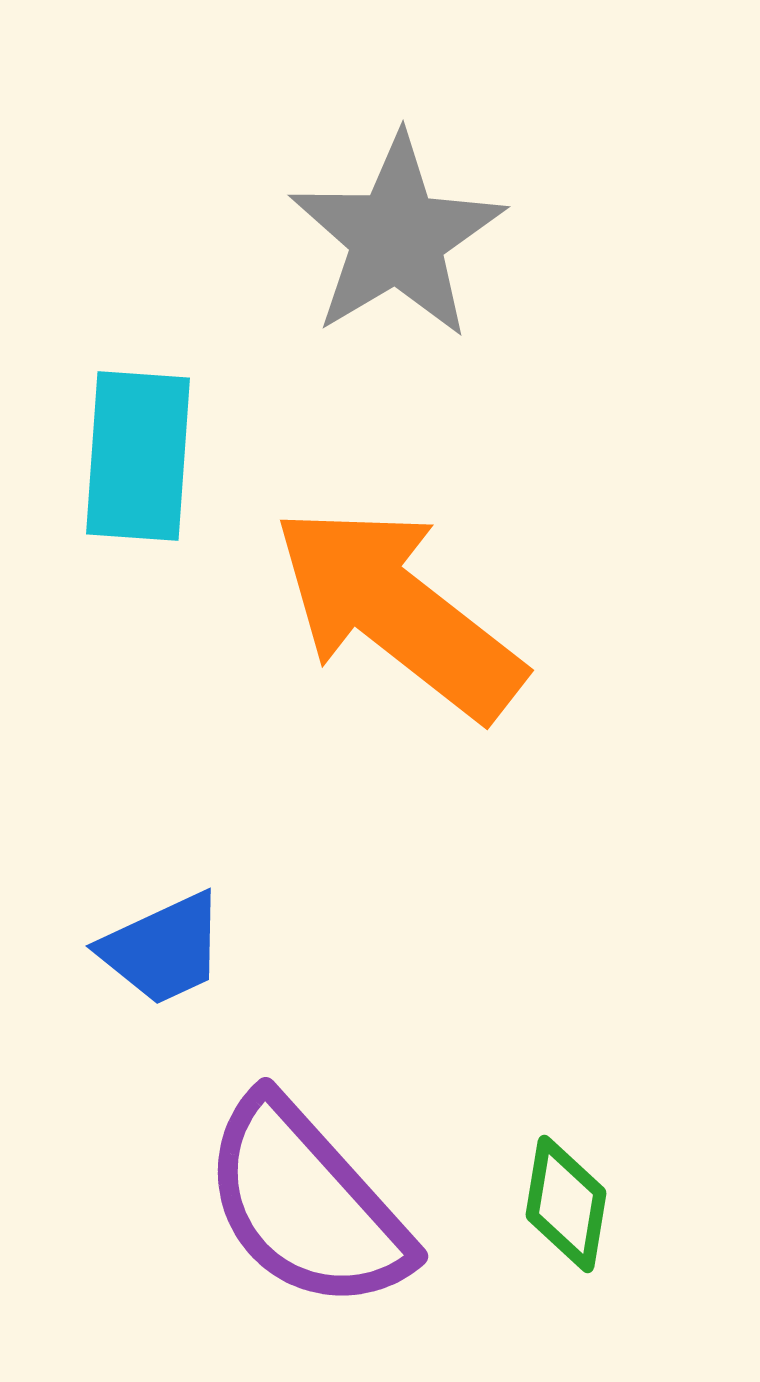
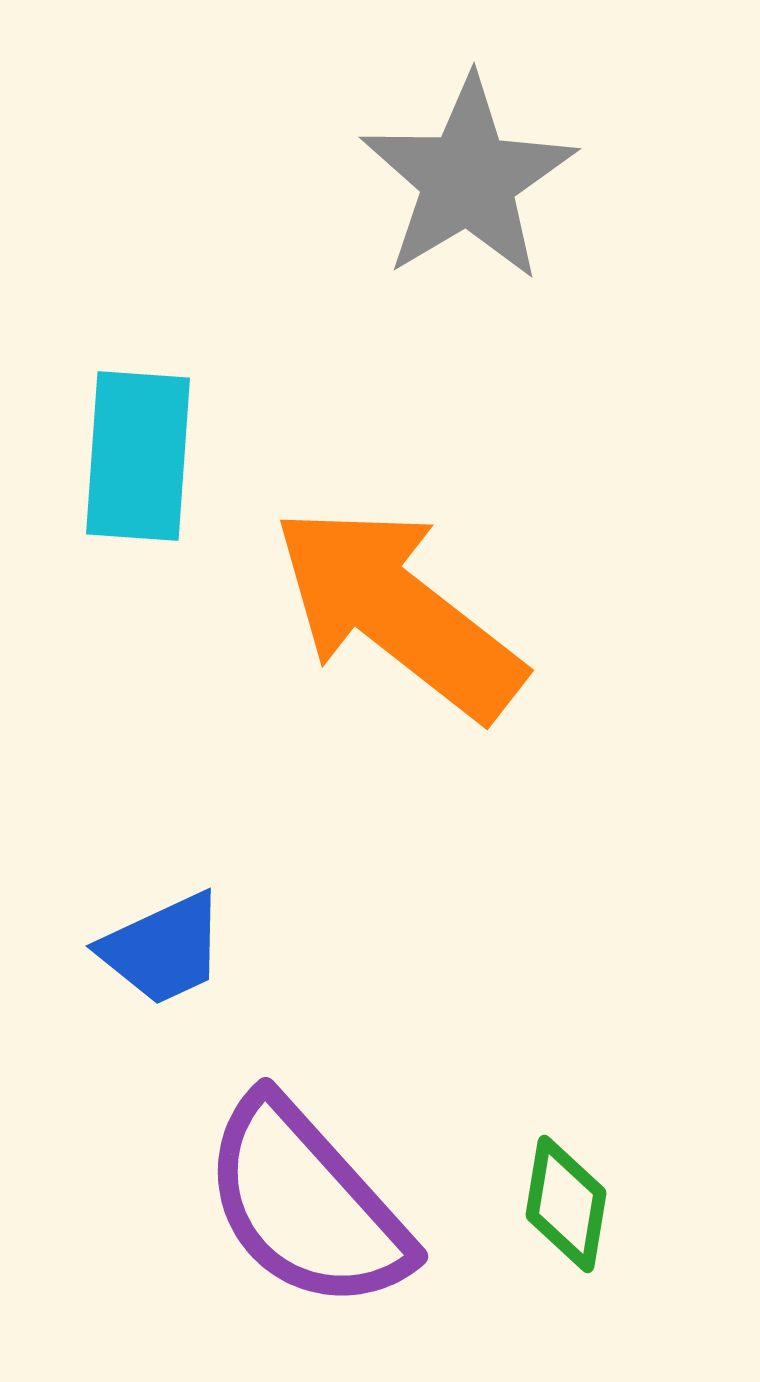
gray star: moved 71 px right, 58 px up
